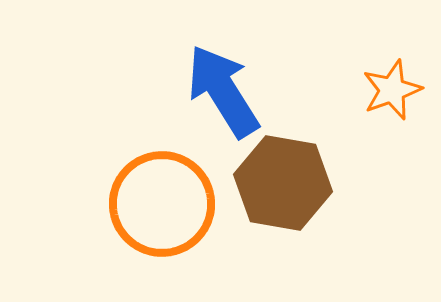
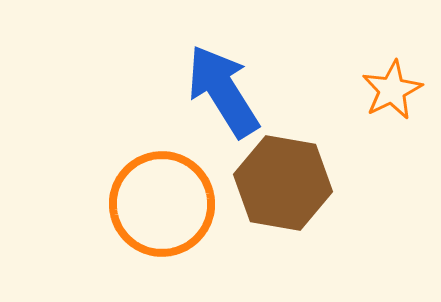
orange star: rotated 6 degrees counterclockwise
